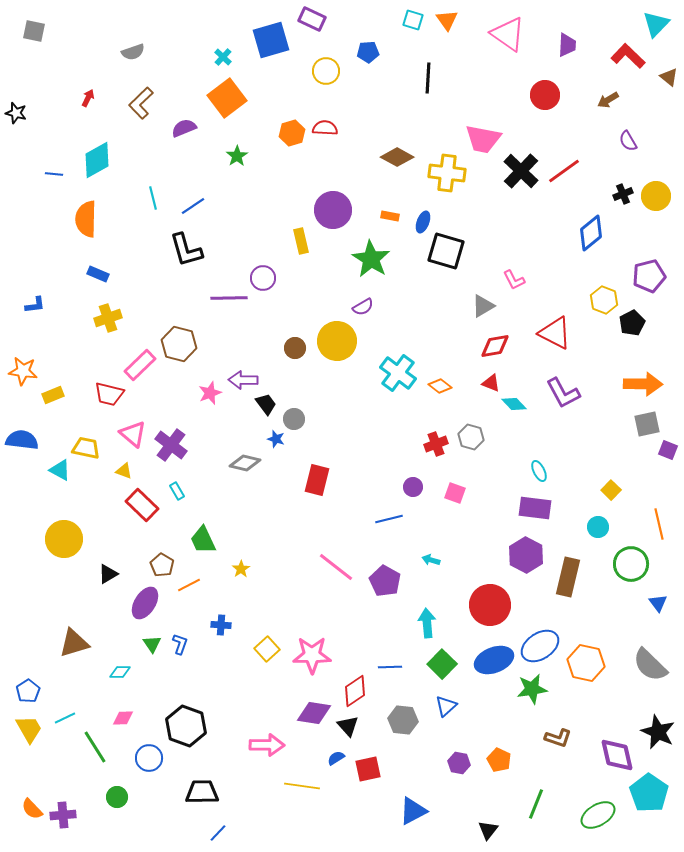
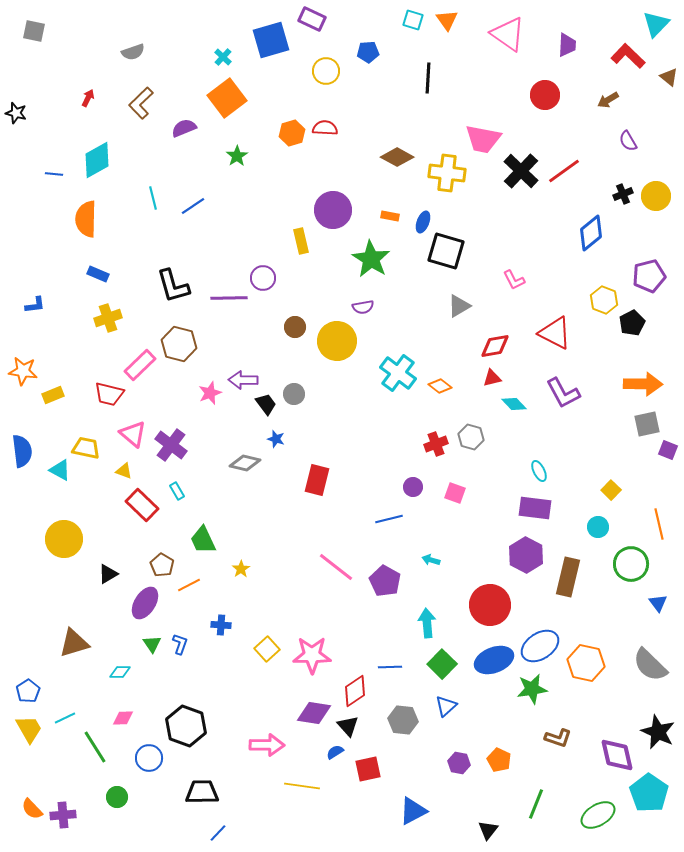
black L-shape at (186, 250): moved 13 px left, 36 px down
gray triangle at (483, 306): moved 24 px left
purple semicircle at (363, 307): rotated 20 degrees clockwise
brown circle at (295, 348): moved 21 px up
red triangle at (491, 383): moved 1 px right, 5 px up; rotated 36 degrees counterclockwise
gray circle at (294, 419): moved 25 px up
blue semicircle at (22, 440): moved 11 px down; rotated 76 degrees clockwise
blue semicircle at (336, 758): moved 1 px left, 6 px up
